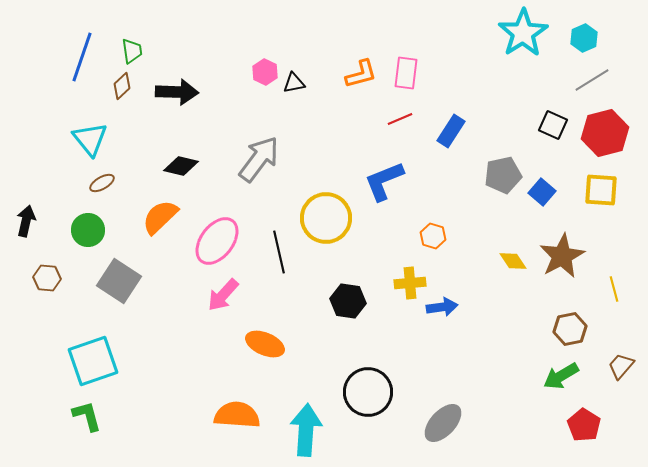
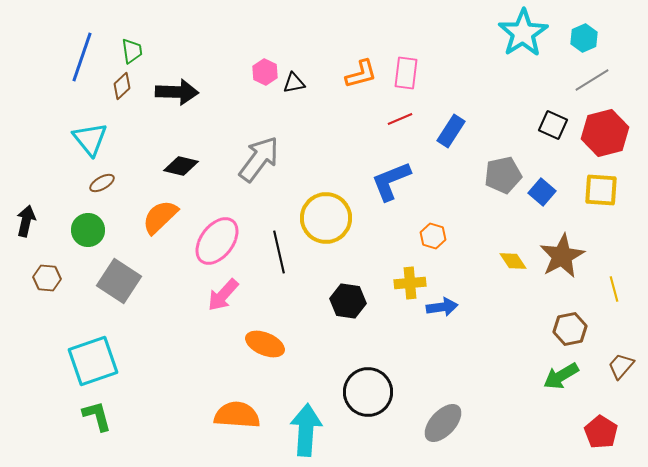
blue L-shape at (384, 181): moved 7 px right
green L-shape at (87, 416): moved 10 px right
red pentagon at (584, 425): moved 17 px right, 7 px down
